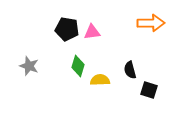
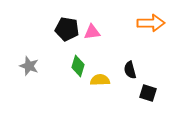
black square: moved 1 px left, 3 px down
